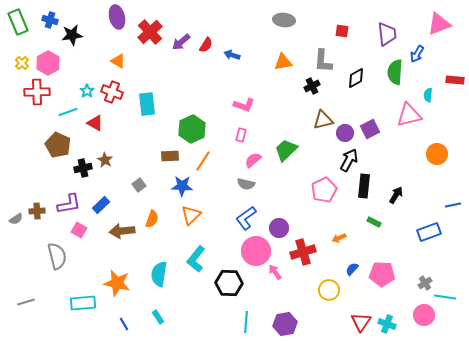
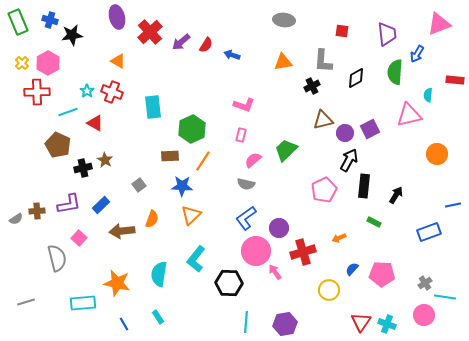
cyan rectangle at (147, 104): moved 6 px right, 3 px down
pink square at (79, 230): moved 8 px down; rotated 14 degrees clockwise
gray semicircle at (57, 256): moved 2 px down
